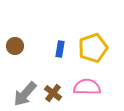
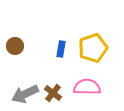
blue rectangle: moved 1 px right
gray arrow: rotated 24 degrees clockwise
